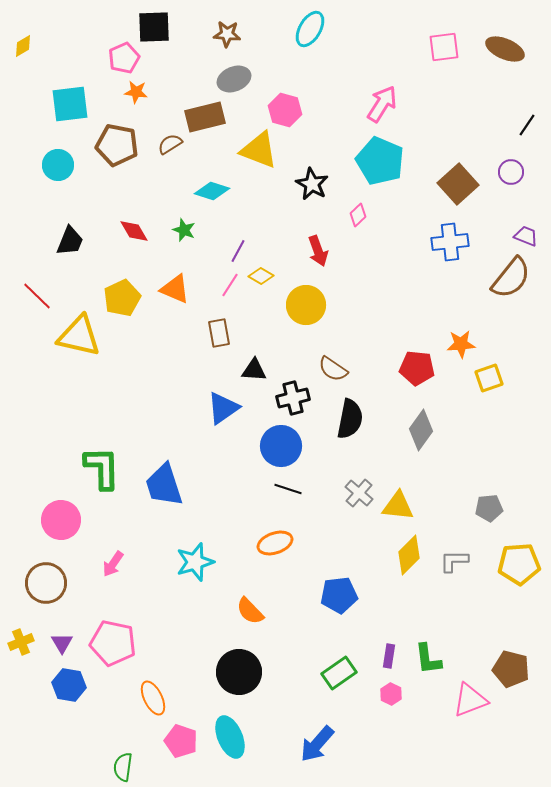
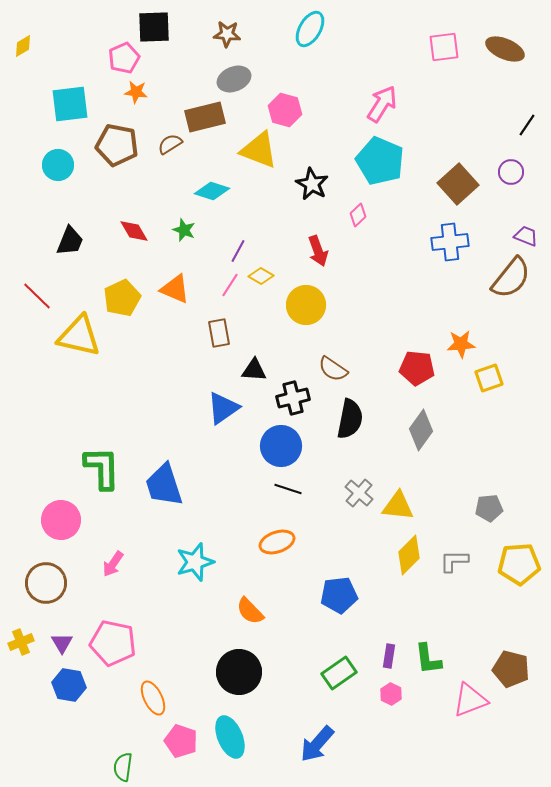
orange ellipse at (275, 543): moved 2 px right, 1 px up
